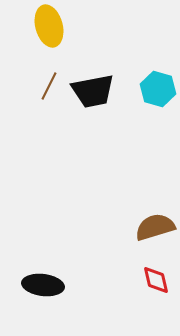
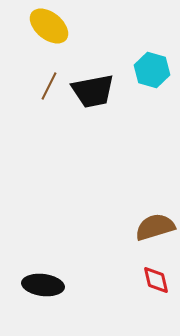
yellow ellipse: rotated 36 degrees counterclockwise
cyan hexagon: moved 6 px left, 19 px up
